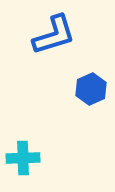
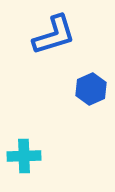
cyan cross: moved 1 px right, 2 px up
